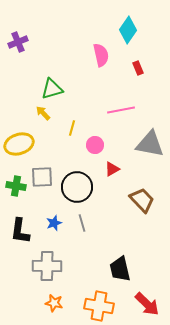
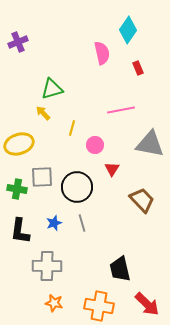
pink semicircle: moved 1 px right, 2 px up
red triangle: rotated 28 degrees counterclockwise
green cross: moved 1 px right, 3 px down
